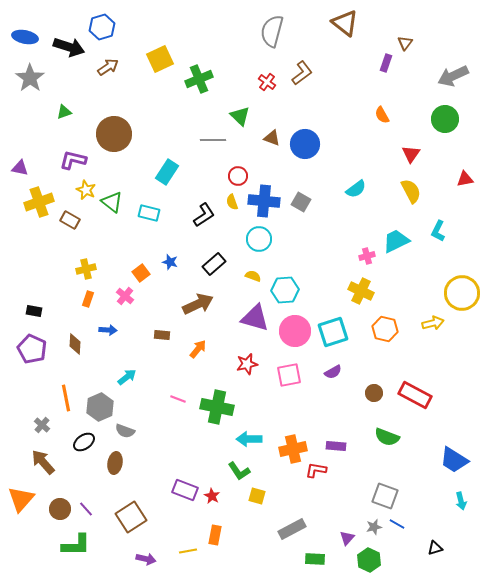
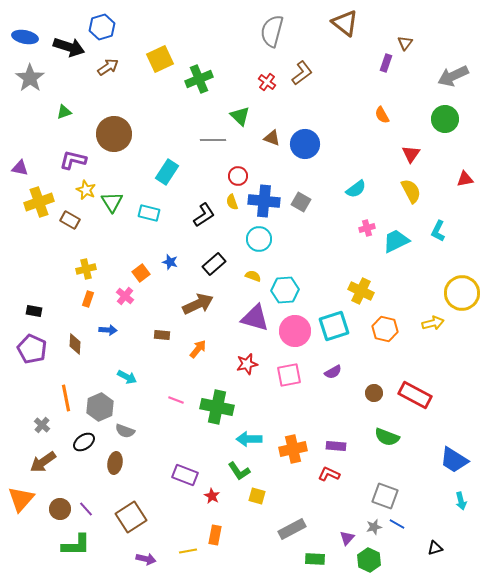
green triangle at (112, 202): rotated 20 degrees clockwise
pink cross at (367, 256): moved 28 px up
cyan square at (333, 332): moved 1 px right, 6 px up
cyan arrow at (127, 377): rotated 66 degrees clockwise
pink line at (178, 399): moved 2 px left, 1 px down
brown arrow at (43, 462): rotated 84 degrees counterclockwise
red L-shape at (316, 470): moved 13 px right, 4 px down; rotated 15 degrees clockwise
purple rectangle at (185, 490): moved 15 px up
